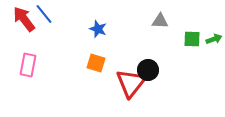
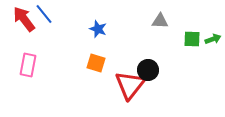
green arrow: moved 1 px left
red triangle: moved 1 px left, 2 px down
